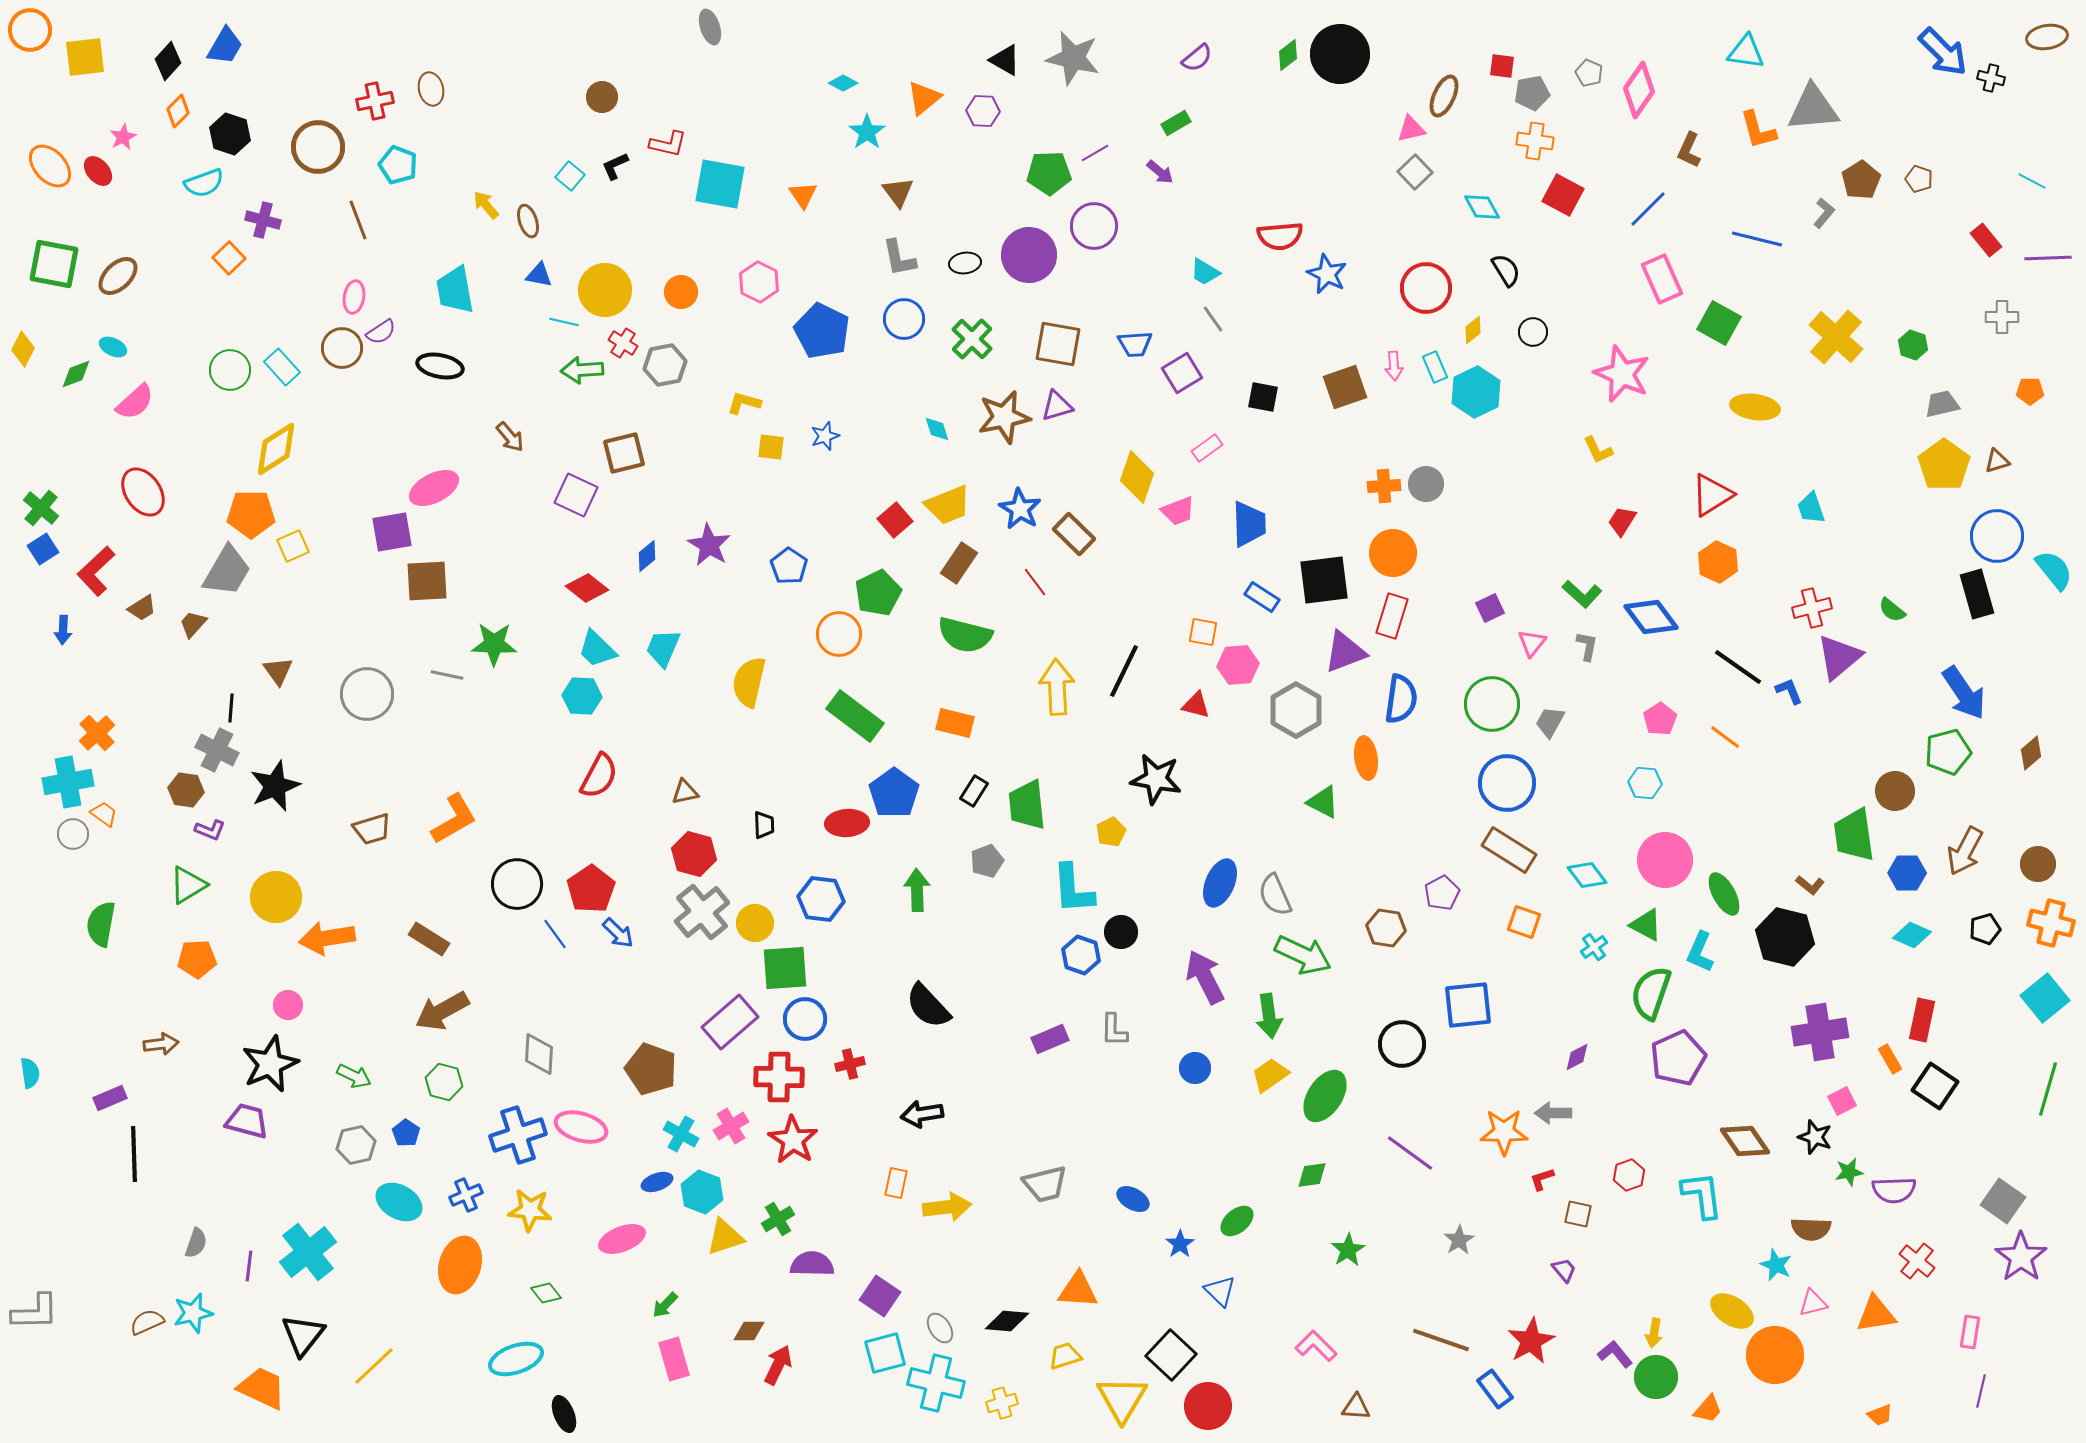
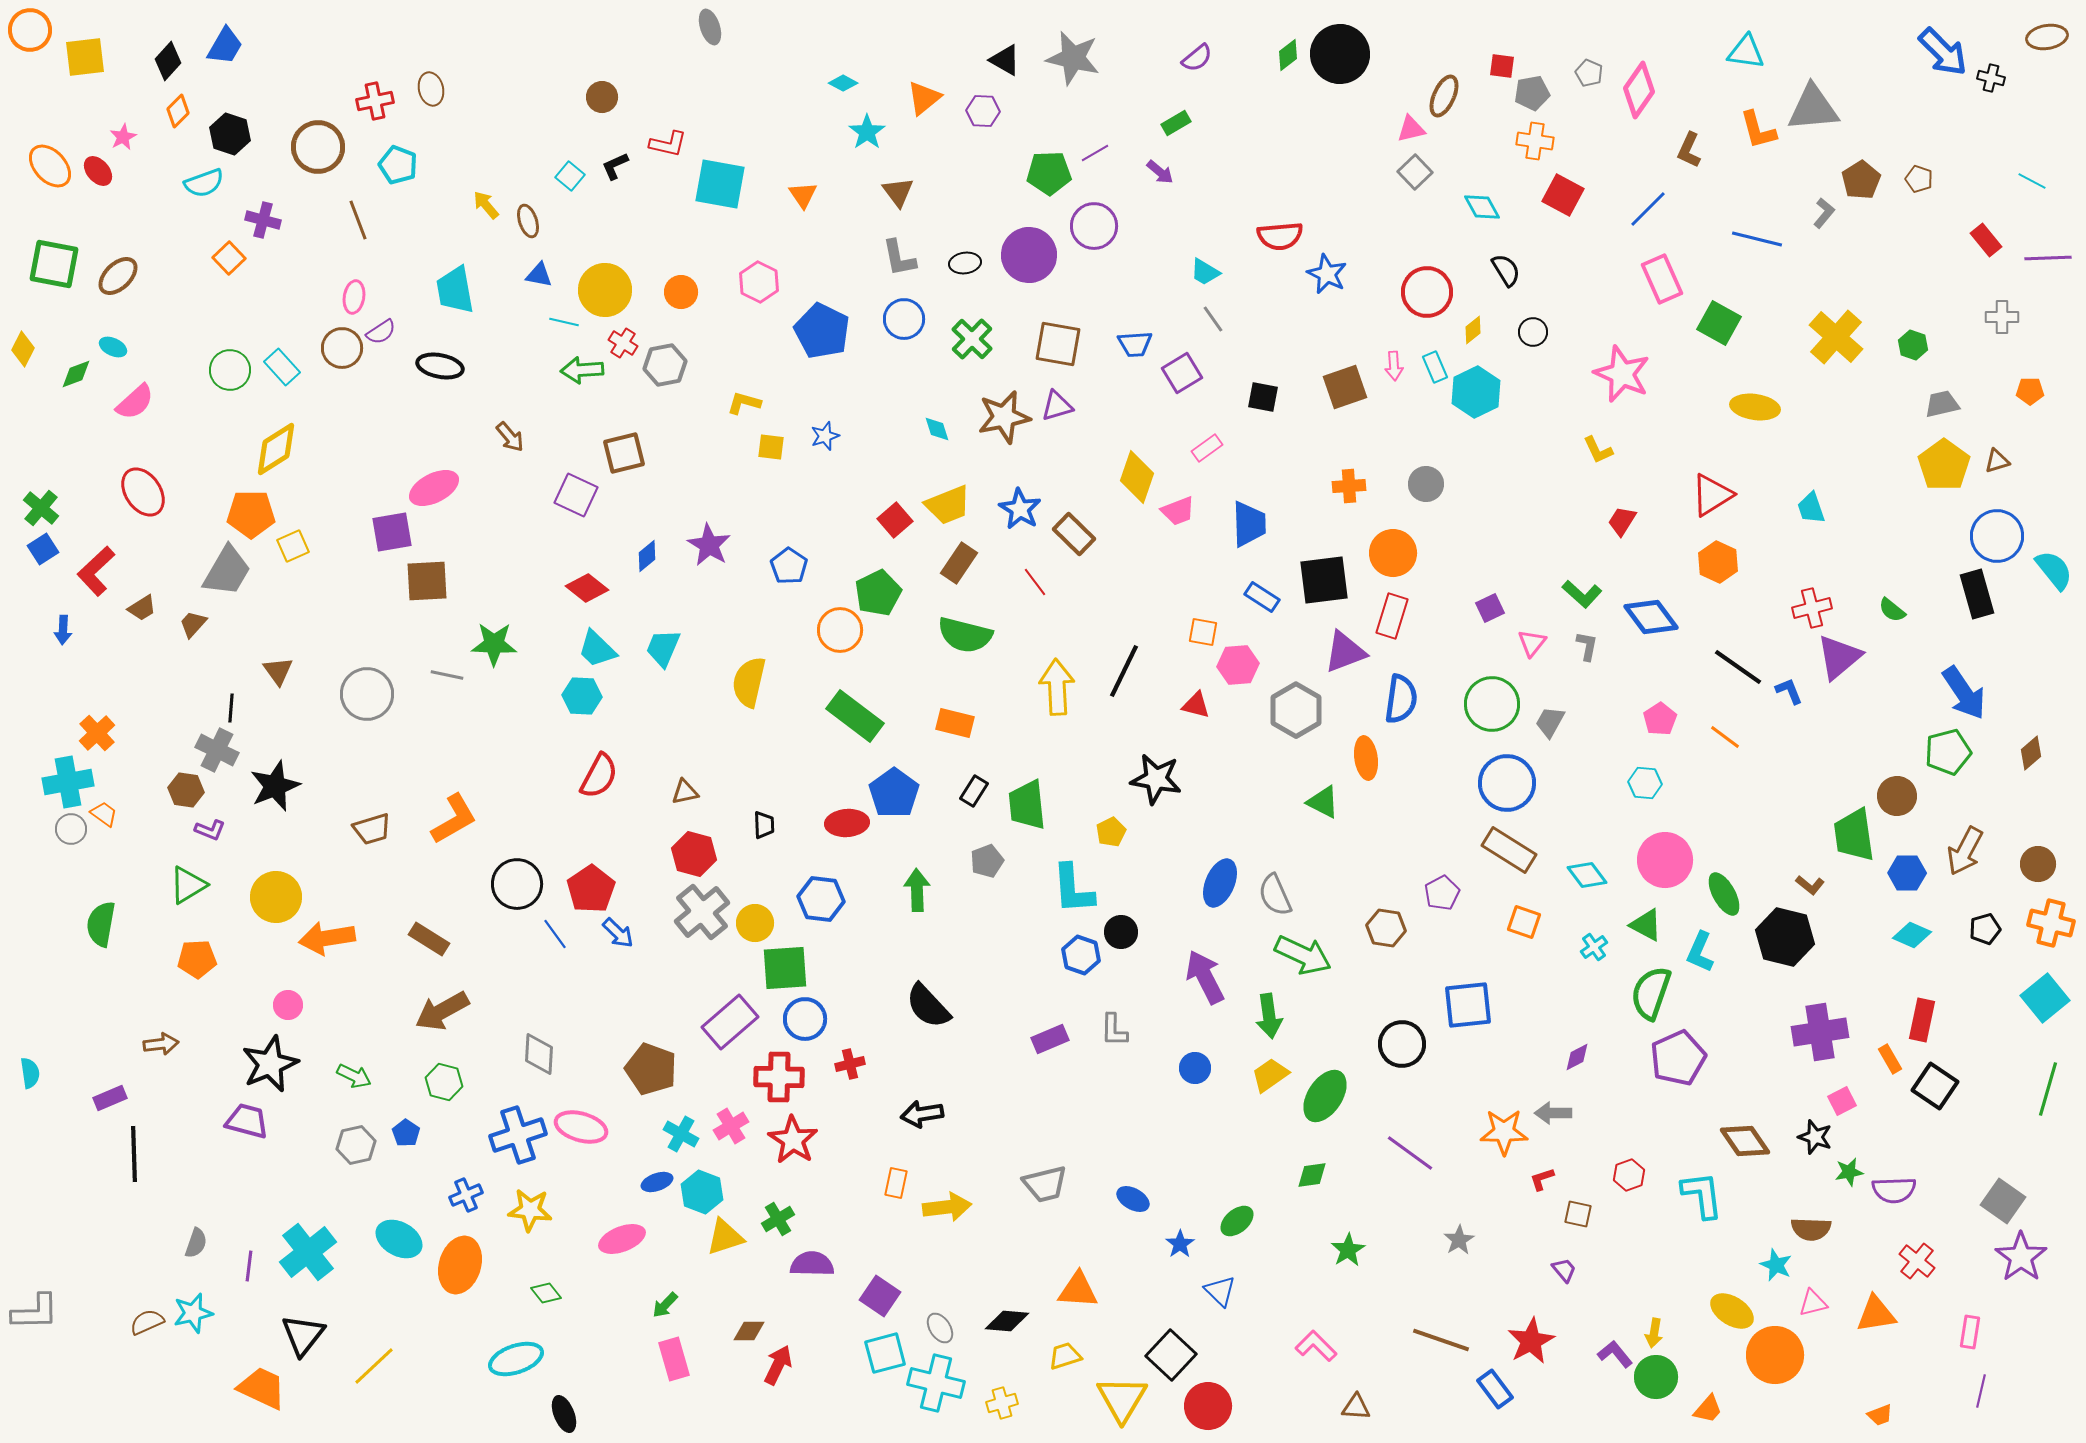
red circle at (1426, 288): moved 1 px right, 4 px down
orange cross at (1384, 486): moved 35 px left
orange circle at (839, 634): moved 1 px right, 4 px up
brown circle at (1895, 791): moved 2 px right, 5 px down
gray circle at (73, 834): moved 2 px left, 5 px up
cyan ellipse at (399, 1202): moved 37 px down
